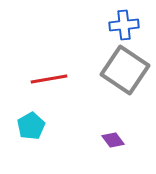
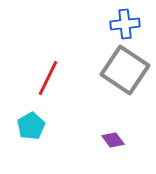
blue cross: moved 1 px right, 1 px up
red line: moved 1 px left, 1 px up; rotated 54 degrees counterclockwise
